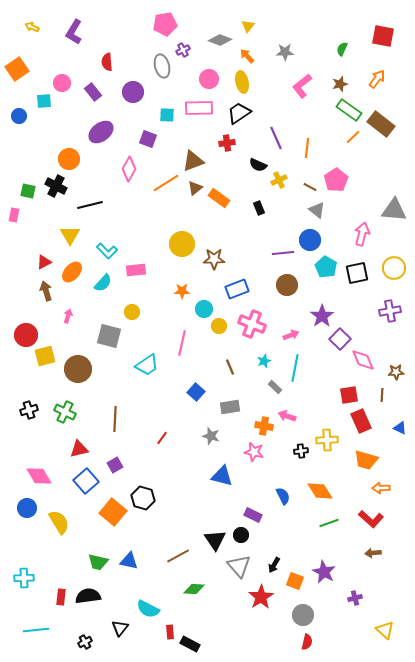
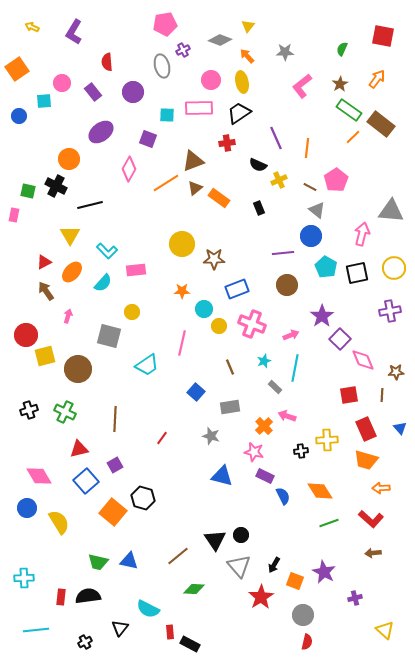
pink circle at (209, 79): moved 2 px right, 1 px down
brown star at (340, 84): rotated 14 degrees counterclockwise
gray triangle at (394, 210): moved 3 px left, 1 px down
blue circle at (310, 240): moved 1 px right, 4 px up
brown arrow at (46, 291): rotated 18 degrees counterclockwise
red rectangle at (361, 421): moved 5 px right, 8 px down
orange cross at (264, 426): rotated 36 degrees clockwise
blue triangle at (400, 428): rotated 24 degrees clockwise
purple rectangle at (253, 515): moved 12 px right, 39 px up
brown line at (178, 556): rotated 10 degrees counterclockwise
